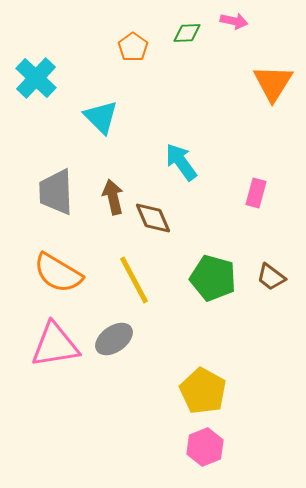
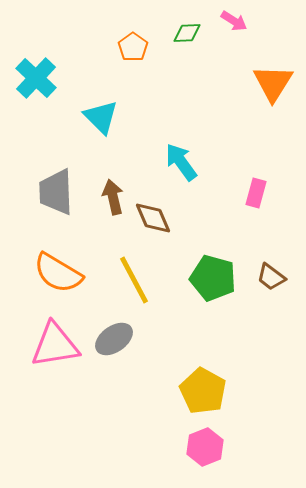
pink arrow: rotated 20 degrees clockwise
